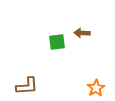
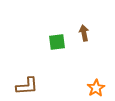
brown arrow: moved 2 px right; rotated 77 degrees clockwise
